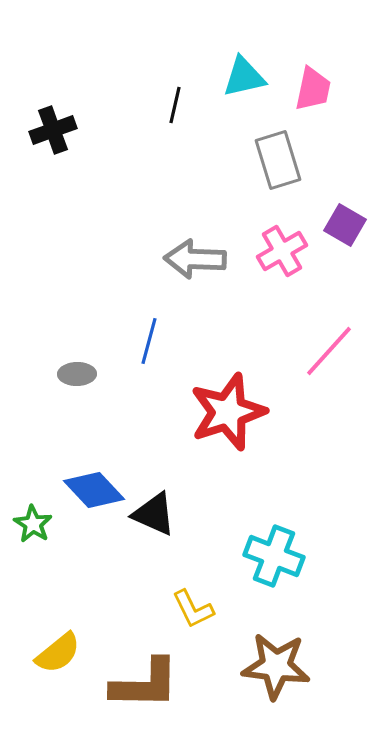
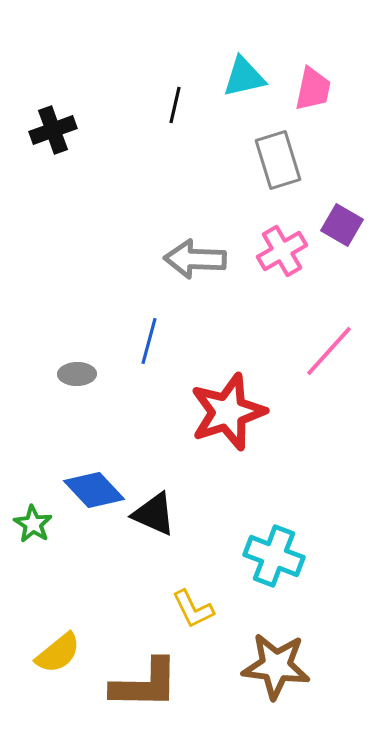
purple square: moved 3 px left
